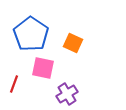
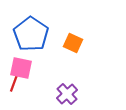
pink square: moved 22 px left
red line: moved 1 px up
purple cross: rotated 10 degrees counterclockwise
